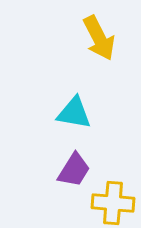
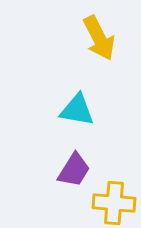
cyan triangle: moved 3 px right, 3 px up
yellow cross: moved 1 px right
